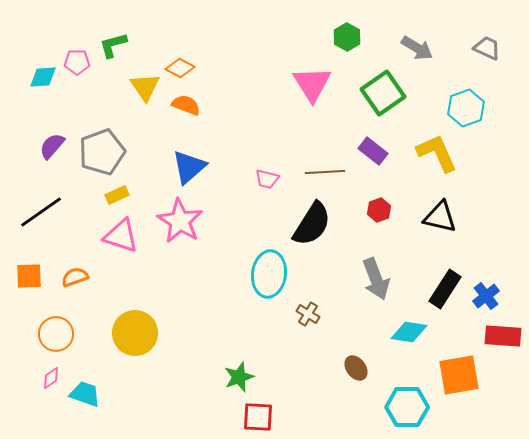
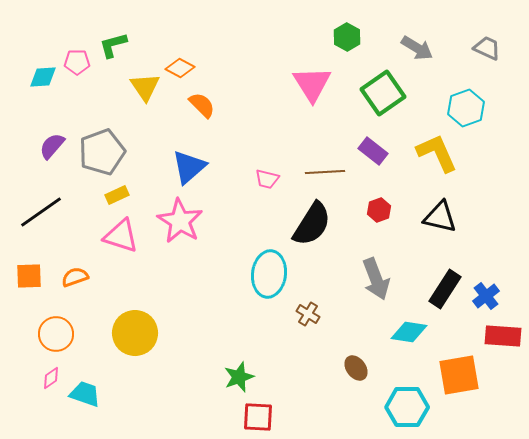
orange semicircle at (186, 105): moved 16 px right; rotated 24 degrees clockwise
